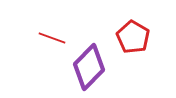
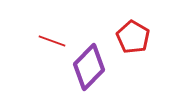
red line: moved 3 px down
